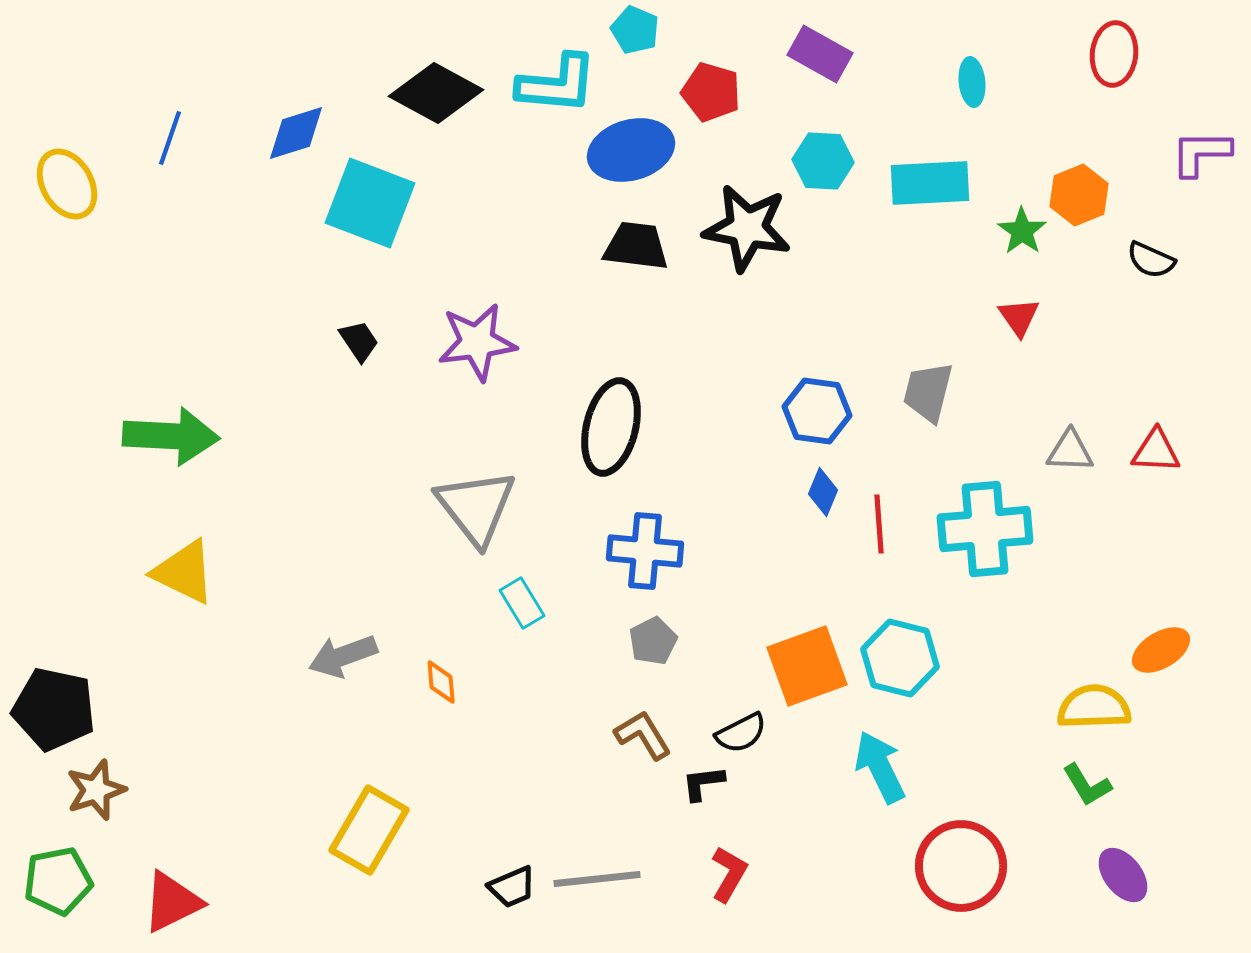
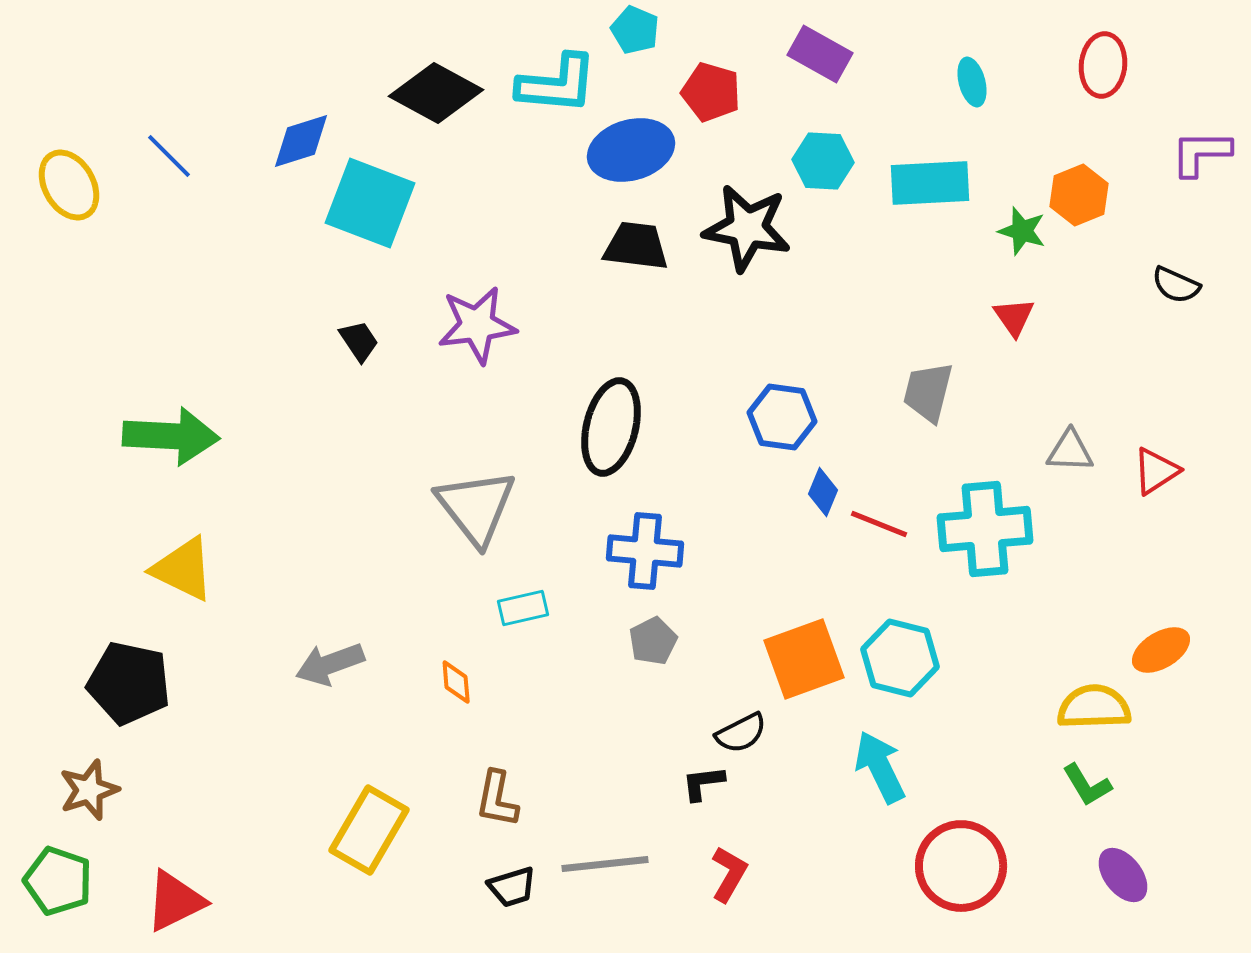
red ellipse at (1114, 54): moved 11 px left, 11 px down
cyan ellipse at (972, 82): rotated 9 degrees counterclockwise
blue diamond at (296, 133): moved 5 px right, 8 px down
blue line at (170, 138): moved 1 px left, 18 px down; rotated 64 degrees counterclockwise
yellow ellipse at (67, 184): moved 2 px right, 1 px down
green star at (1022, 231): rotated 18 degrees counterclockwise
black semicircle at (1151, 260): moved 25 px right, 25 px down
red triangle at (1019, 317): moved 5 px left
purple star at (477, 342): moved 17 px up
blue hexagon at (817, 411): moved 35 px left, 6 px down
red triangle at (1156, 451): moved 20 px down; rotated 36 degrees counterclockwise
red line at (879, 524): rotated 64 degrees counterclockwise
yellow triangle at (184, 572): moved 1 px left, 3 px up
cyan rectangle at (522, 603): moved 1 px right, 5 px down; rotated 72 degrees counterclockwise
gray arrow at (343, 656): moved 13 px left, 8 px down
orange square at (807, 666): moved 3 px left, 7 px up
orange diamond at (441, 682): moved 15 px right
black pentagon at (54, 709): moved 75 px right, 26 px up
brown L-shape at (643, 735): moved 146 px left, 64 px down; rotated 138 degrees counterclockwise
brown star at (96, 790): moved 7 px left
gray line at (597, 879): moved 8 px right, 15 px up
green pentagon at (58, 881): rotated 30 degrees clockwise
black trapezoid at (512, 887): rotated 6 degrees clockwise
red triangle at (172, 902): moved 3 px right, 1 px up
